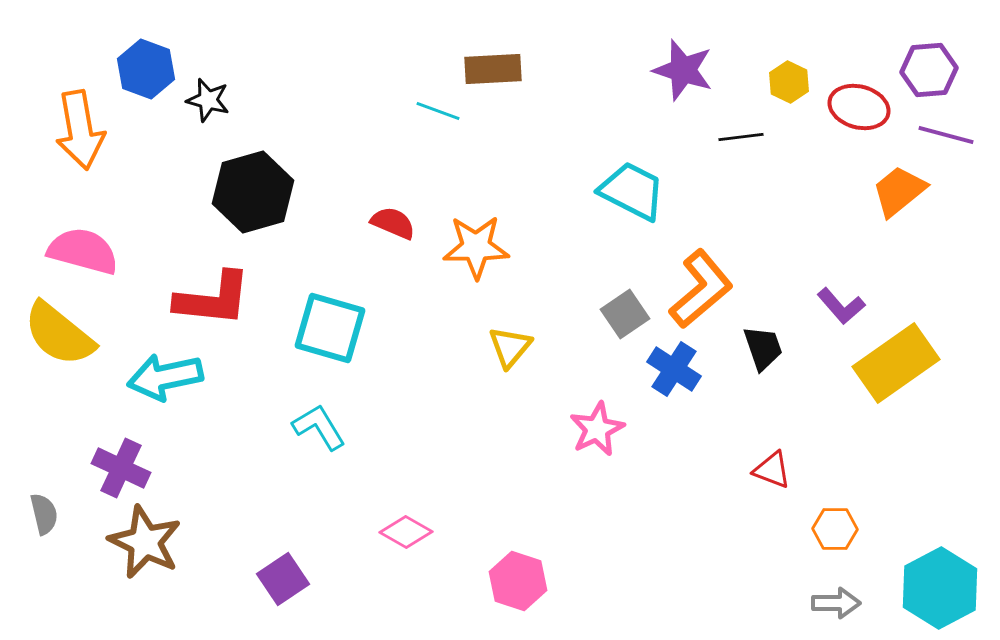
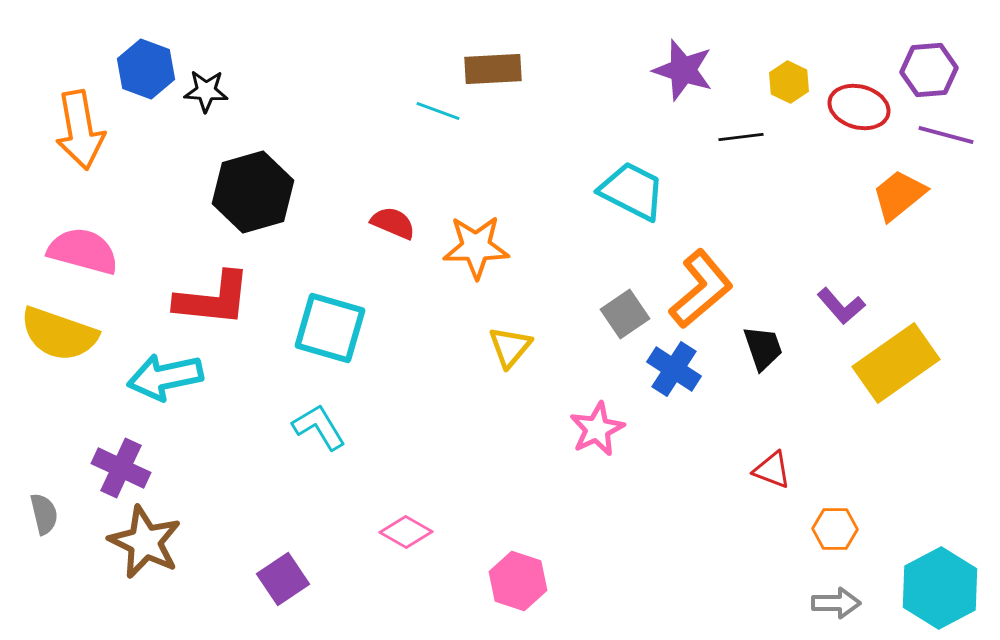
black star: moved 2 px left, 9 px up; rotated 12 degrees counterclockwise
orange trapezoid: moved 4 px down
yellow semicircle: rotated 20 degrees counterclockwise
